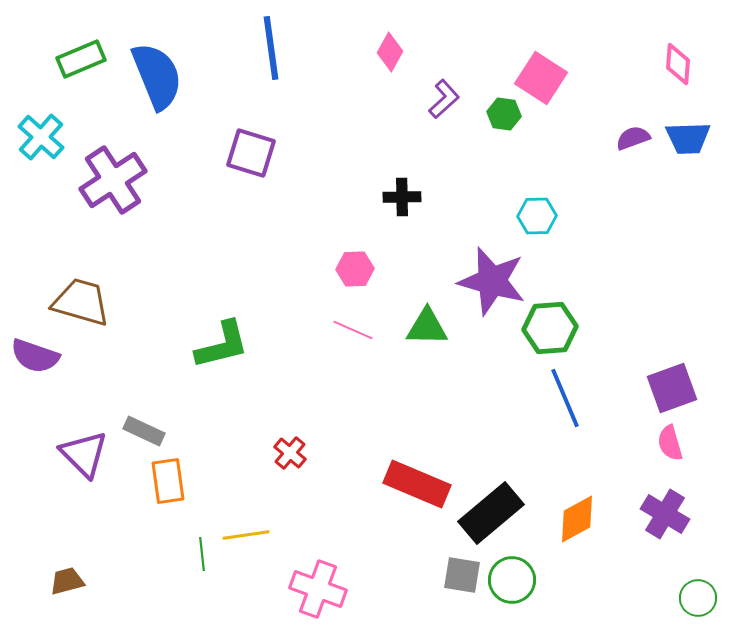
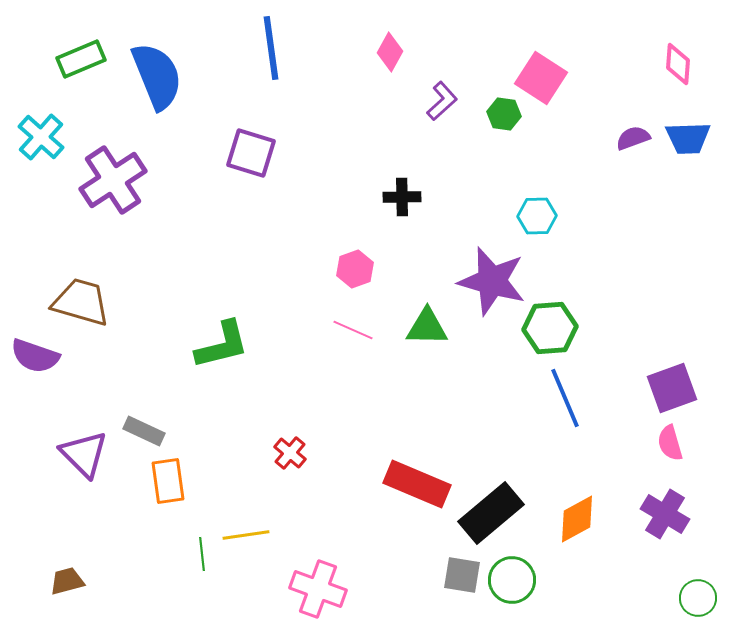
purple L-shape at (444, 99): moved 2 px left, 2 px down
pink hexagon at (355, 269): rotated 18 degrees counterclockwise
